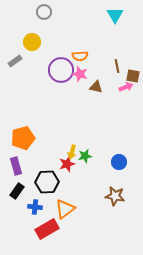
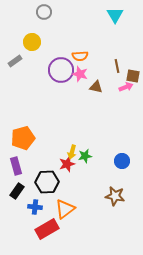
blue circle: moved 3 px right, 1 px up
